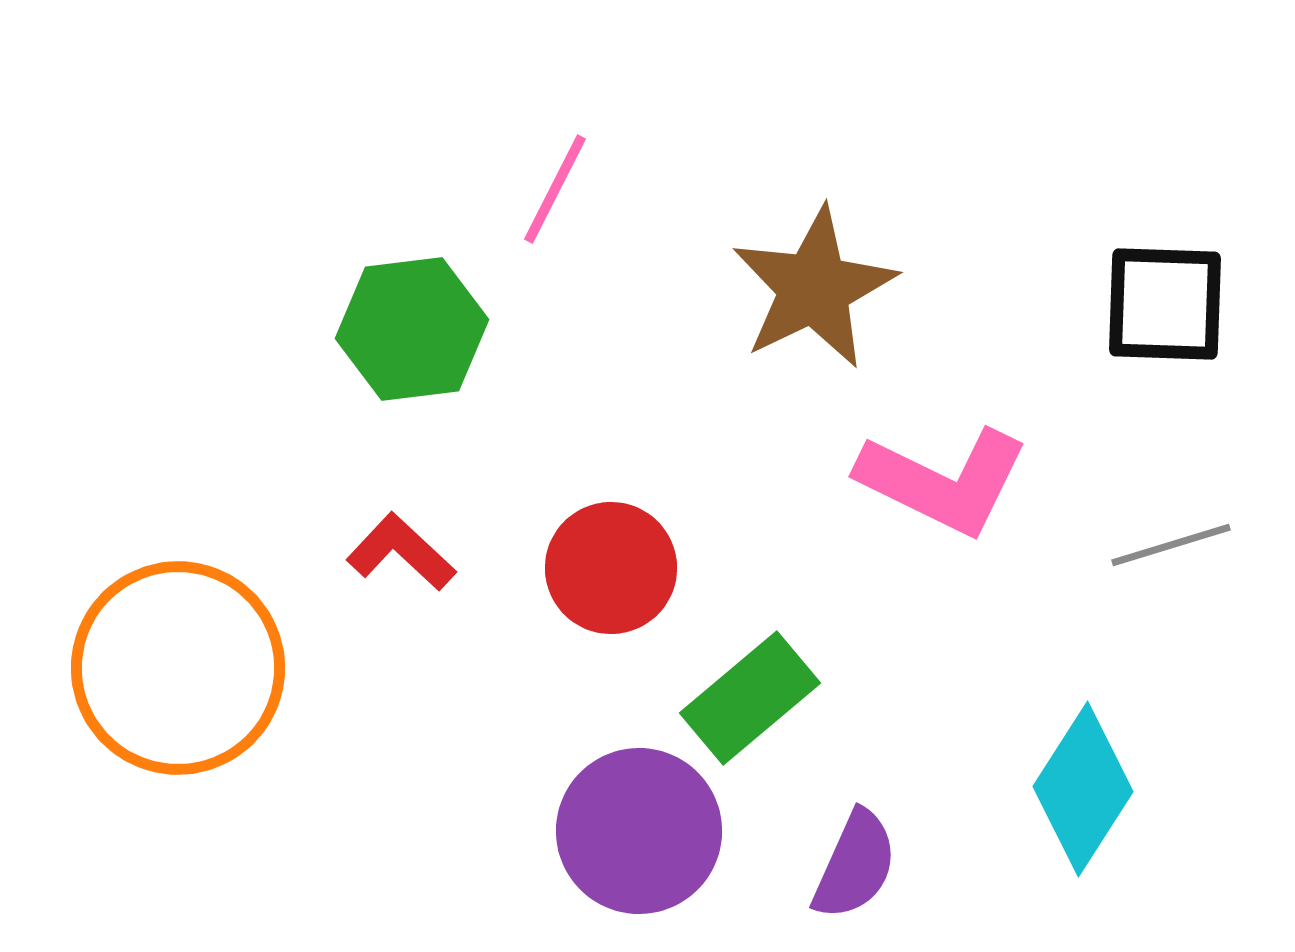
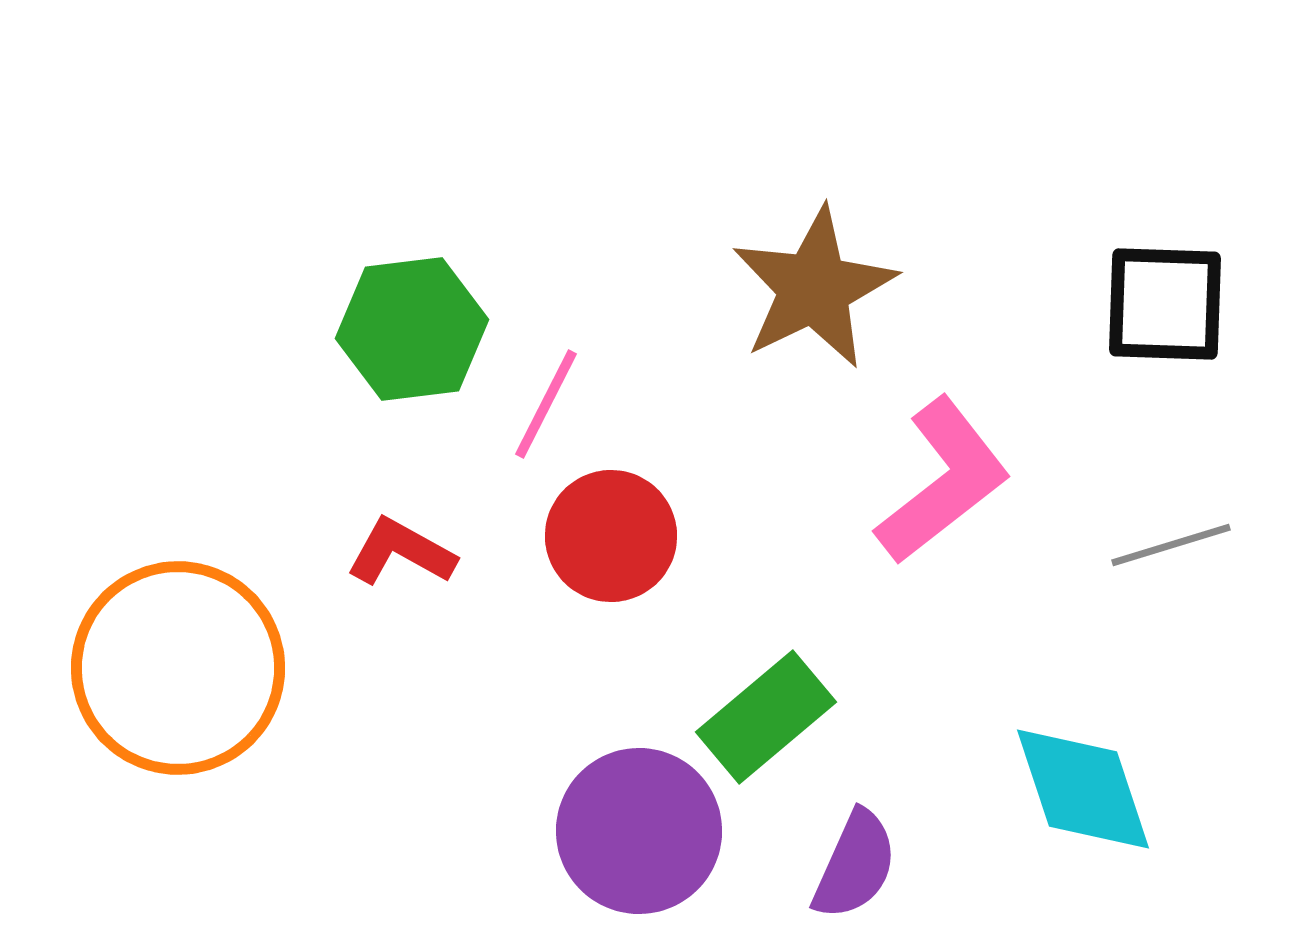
pink line: moved 9 px left, 215 px down
pink L-shape: rotated 64 degrees counterclockwise
red L-shape: rotated 14 degrees counterclockwise
red circle: moved 32 px up
green rectangle: moved 16 px right, 19 px down
cyan diamond: rotated 51 degrees counterclockwise
